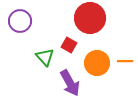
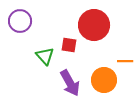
red circle: moved 4 px right, 7 px down
red square: rotated 21 degrees counterclockwise
green triangle: moved 1 px up
orange circle: moved 7 px right, 17 px down
